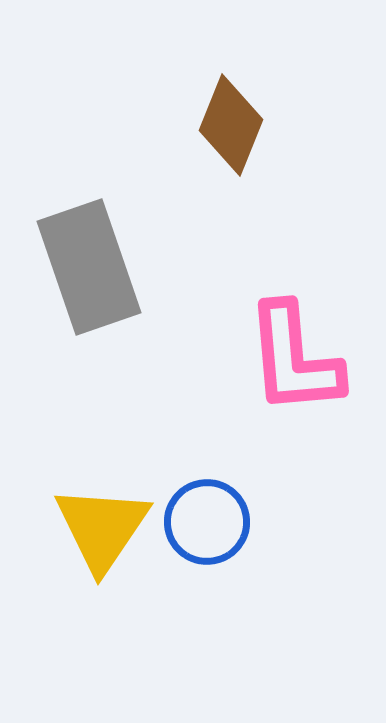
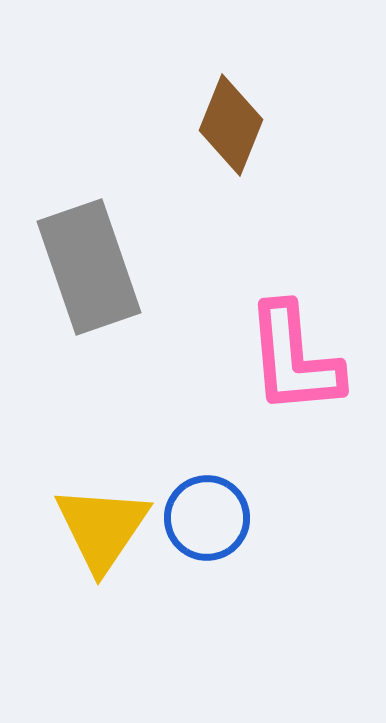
blue circle: moved 4 px up
